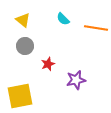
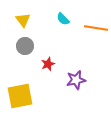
yellow triangle: rotated 14 degrees clockwise
